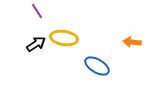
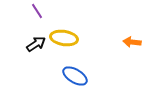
blue ellipse: moved 22 px left, 10 px down
